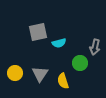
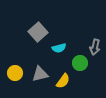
gray square: rotated 30 degrees counterclockwise
cyan semicircle: moved 5 px down
gray triangle: rotated 42 degrees clockwise
yellow semicircle: rotated 126 degrees counterclockwise
